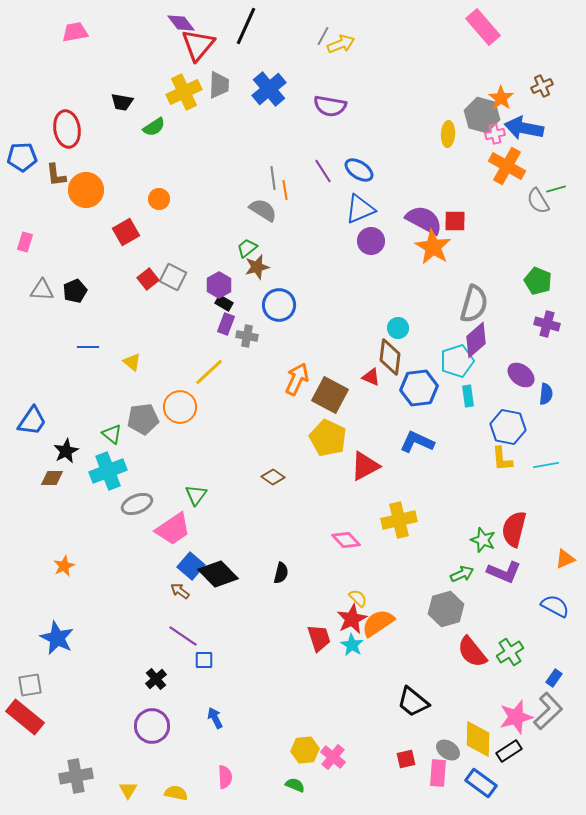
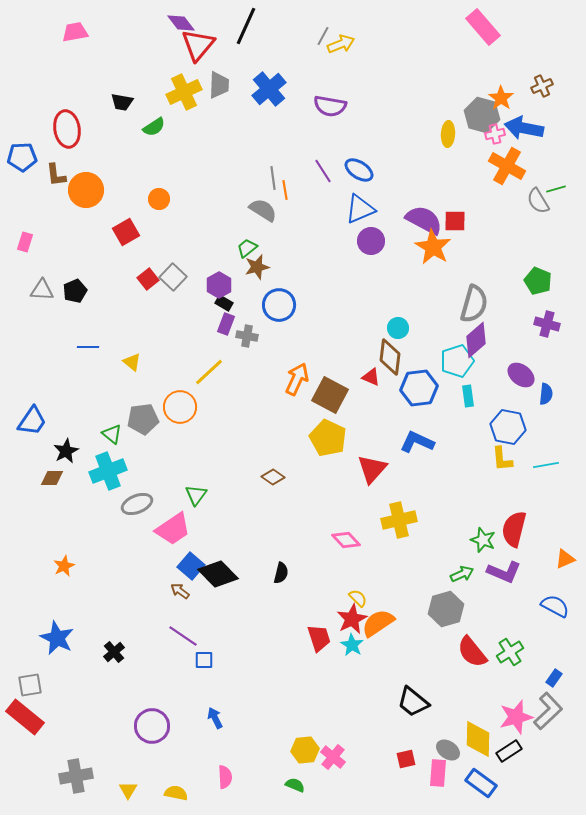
gray square at (173, 277): rotated 16 degrees clockwise
red triangle at (365, 466): moved 7 px right, 3 px down; rotated 20 degrees counterclockwise
black cross at (156, 679): moved 42 px left, 27 px up
